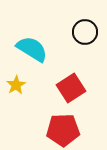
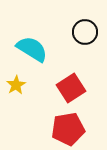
red pentagon: moved 5 px right, 1 px up; rotated 8 degrees counterclockwise
